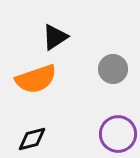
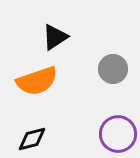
orange semicircle: moved 1 px right, 2 px down
